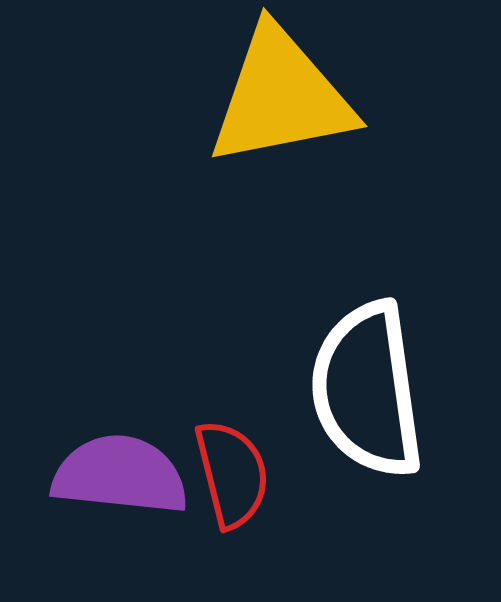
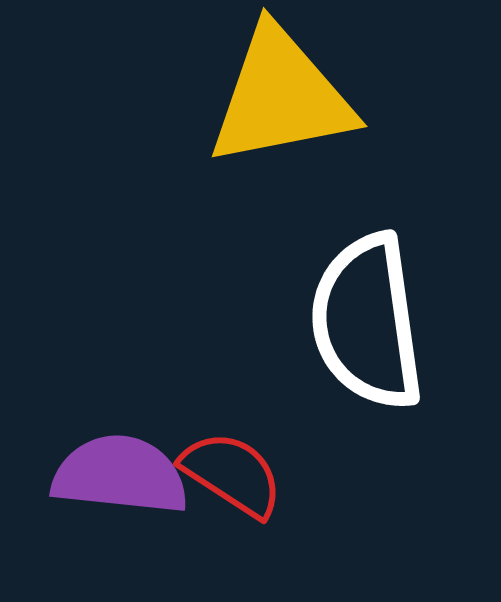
white semicircle: moved 68 px up
red semicircle: rotated 43 degrees counterclockwise
